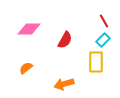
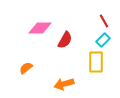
pink diamond: moved 11 px right, 1 px up
